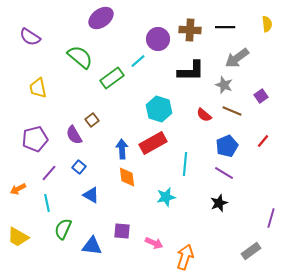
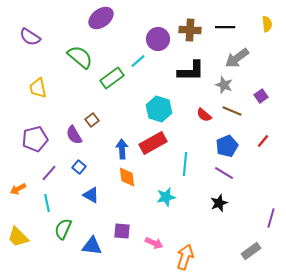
yellow trapezoid at (18, 237): rotated 15 degrees clockwise
